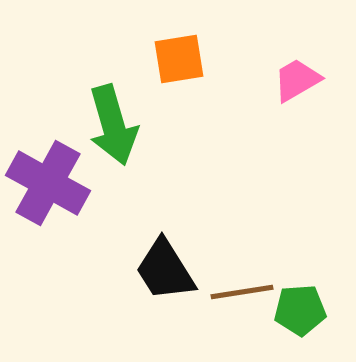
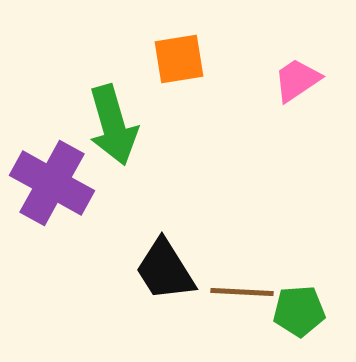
pink trapezoid: rotated 4 degrees counterclockwise
purple cross: moved 4 px right
brown line: rotated 12 degrees clockwise
green pentagon: moved 1 px left, 1 px down
